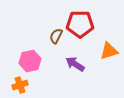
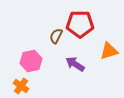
pink hexagon: moved 1 px right
orange cross: moved 1 px right, 1 px down; rotated 35 degrees counterclockwise
